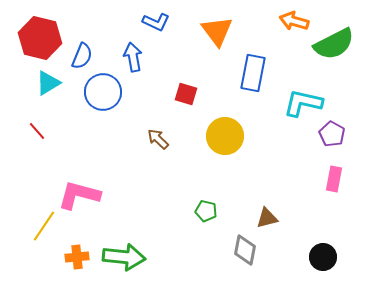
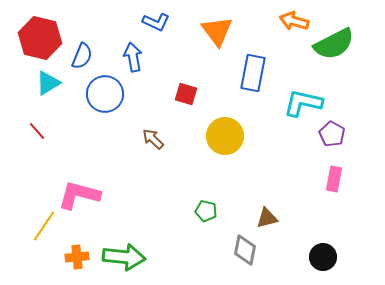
blue circle: moved 2 px right, 2 px down
brown arrow: moved 5 px left
